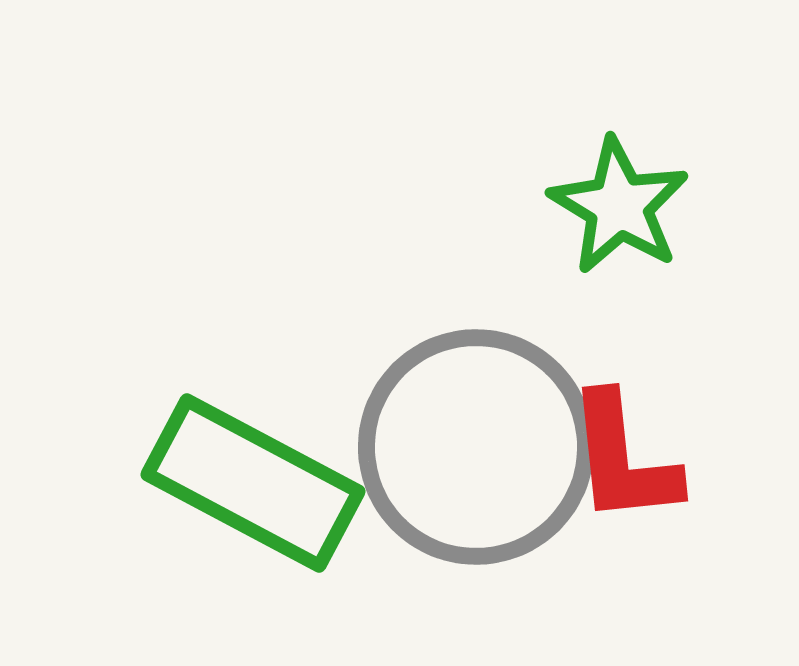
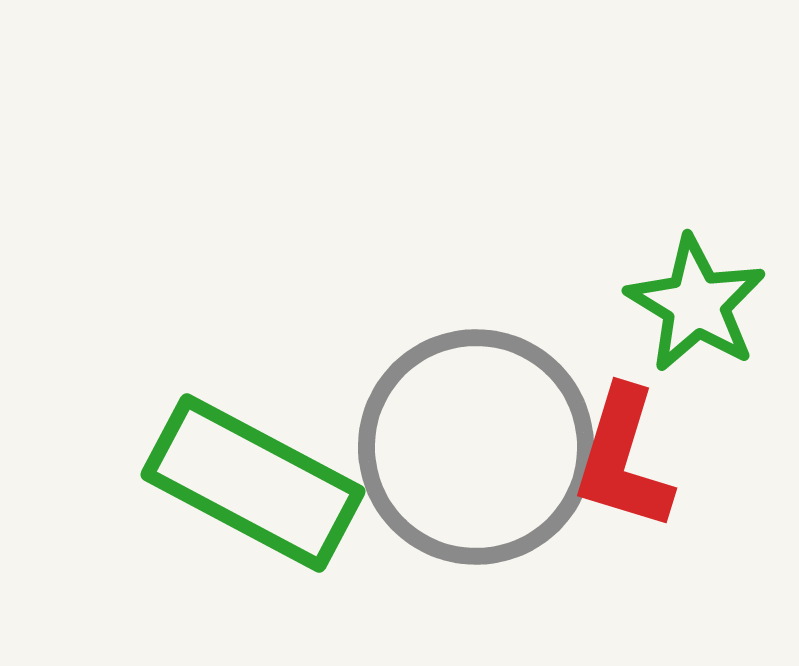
green star: moved 77 px right, 98 px down
red L-shape: rotated 23 degrees clockwise
